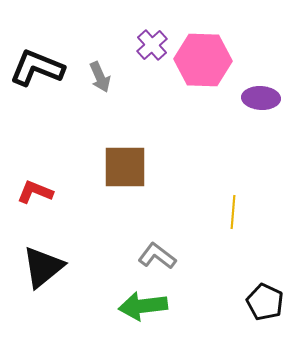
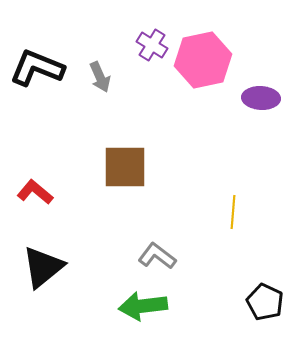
purple cross: rotated 16 degrees counterclockwise
pink hexagon: rotated 14 degrees counterclockwise
red L-shape: rotated 18 degrees clockwise
